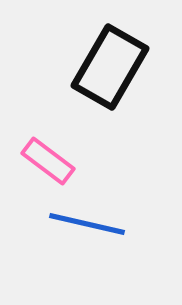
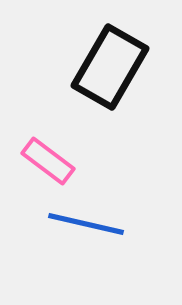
blue line: moved 1 px left
